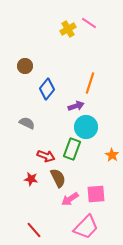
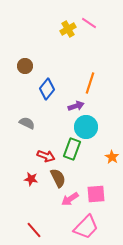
orange star: moved 2 px down
